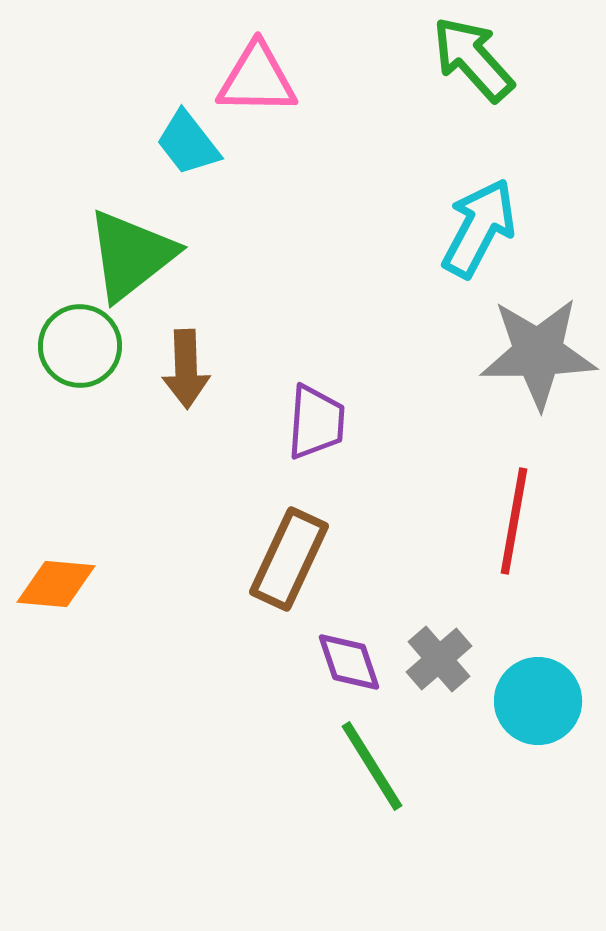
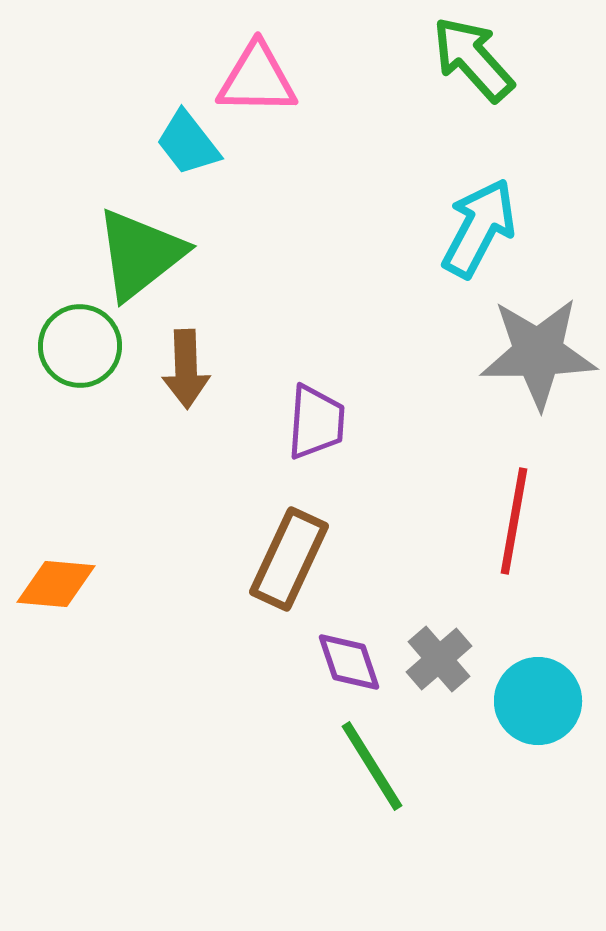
green triangle: moved 9 px right, 1 px up
